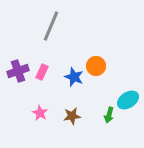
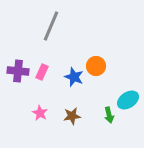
purple cross: rotated 25 degrees clockwise
green arrow: rotated 28 degrees counterclockwise
